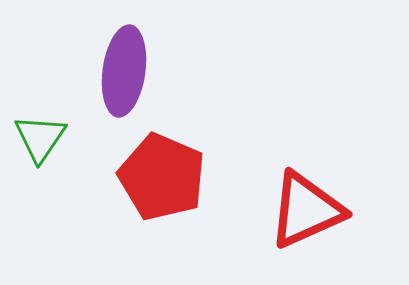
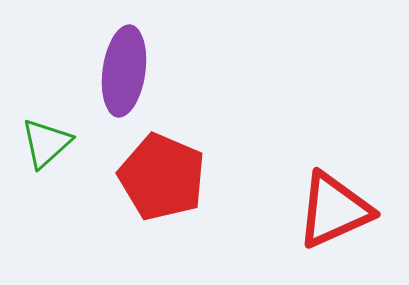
green triangle: moved 6 px right, 5 px down; rotated 14 degrees clockwise
red triangle: moved 28 px right
